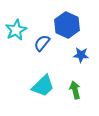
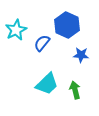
cyan trapezoid: moved 4 px right, 2 px up
